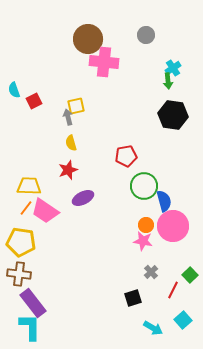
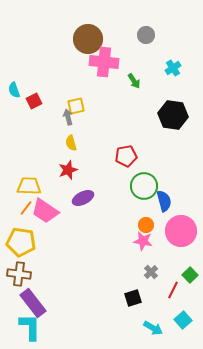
green arrow: moved 34 px left; rotated 28 degrees counterclockwise
pink circle: moved 8 px right, 5 px down
